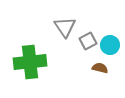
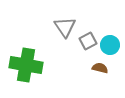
green cross: moved 4 px left, 3 px down; rotated 16 degrees clockwise
